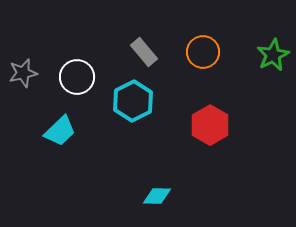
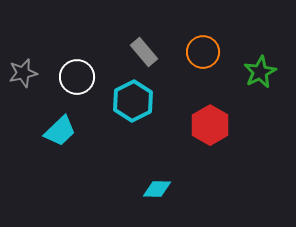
green star: moved 13 px left, 17 px down
cyan diamond: moved 7 px up
